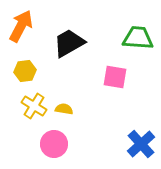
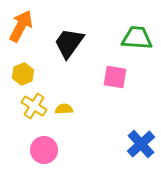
green trapezoid: moved 1 px left
black trapezoid: rotated 24 degrees counterclockwise
yellow hexagon: moved 2 px left, 3 px down; rotated 15 degrees counterclockwise
yellow semicircle: rotated 12 degrees counterclockwise
pink circle: moved 10 px left, 6 px down
